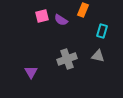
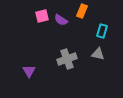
orange rectangle: moved 1 px left, 1 px down
gray triangle: moved 2 px up
purple triangle: moved 2 px left, 1 px up
